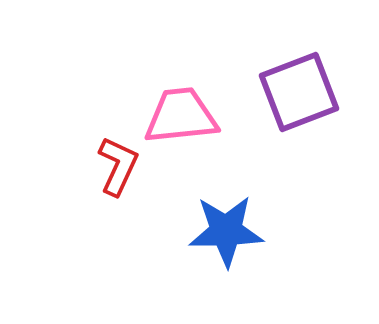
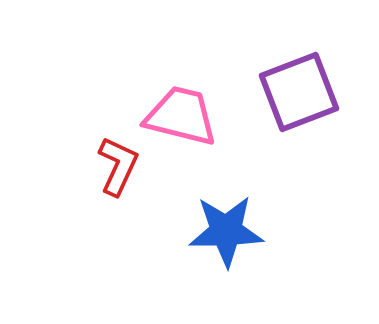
pink trapezoid: rotated 20 degrees clockwise
